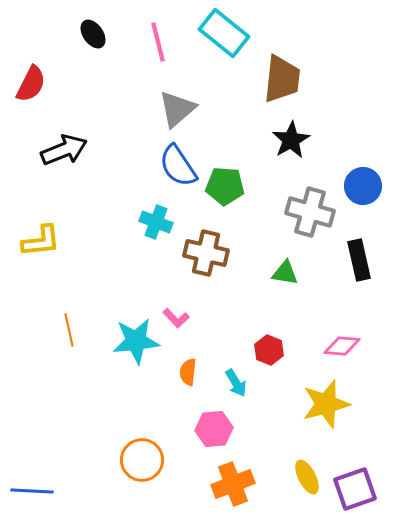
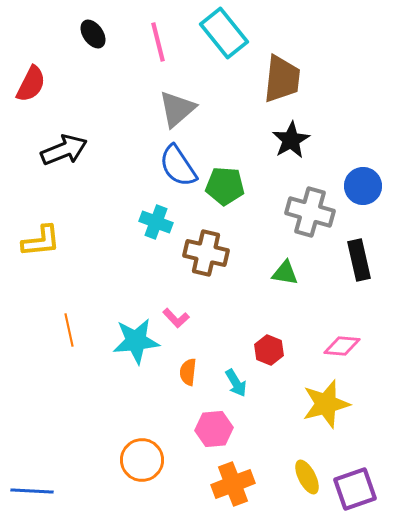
cyan rectangle: rotated 12 degrees clockwise
